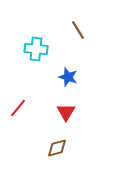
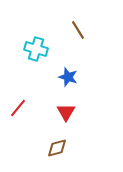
cyan cross: rotated 10 degrees clockwise
